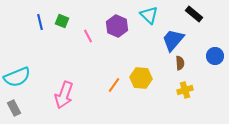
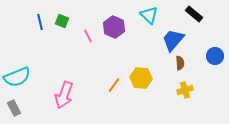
purple hexagon: moved 3 px left, 1 px down
